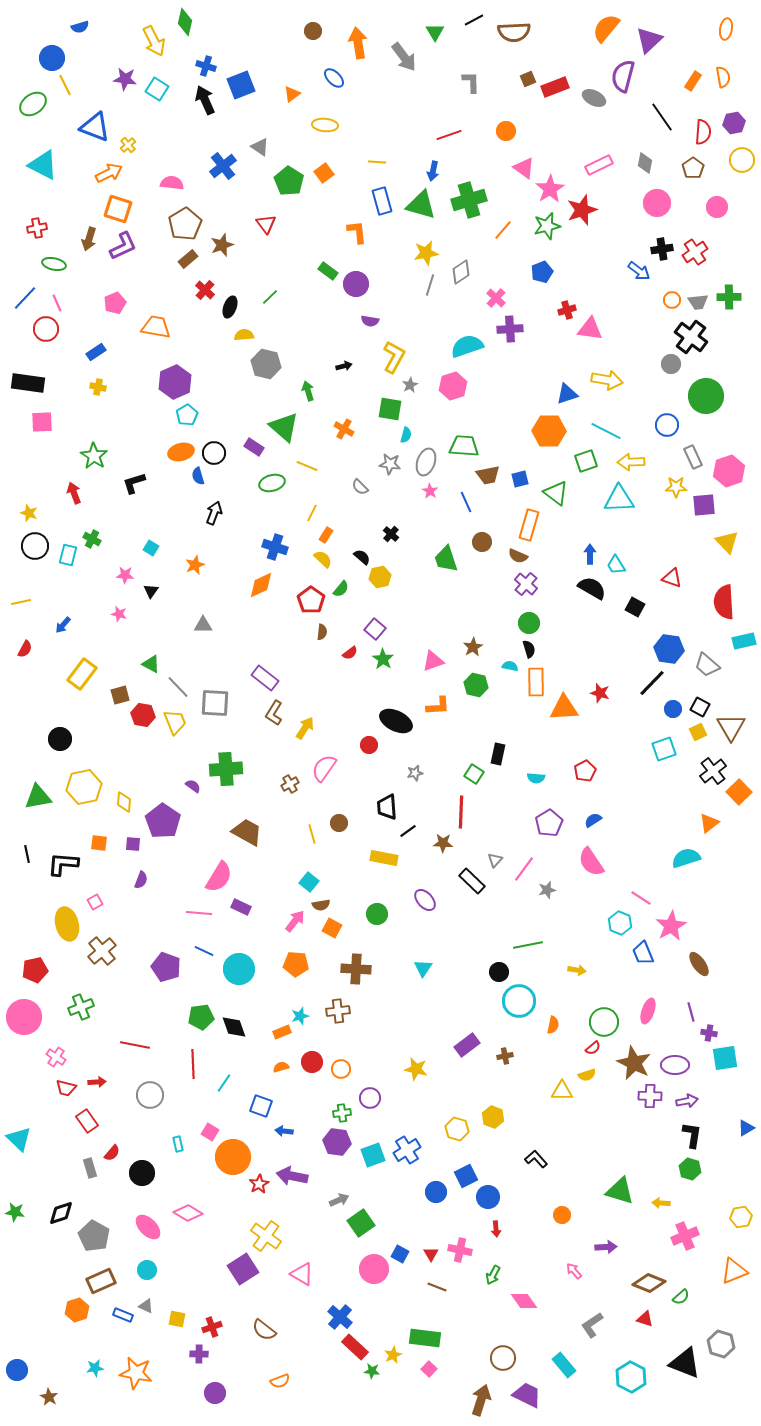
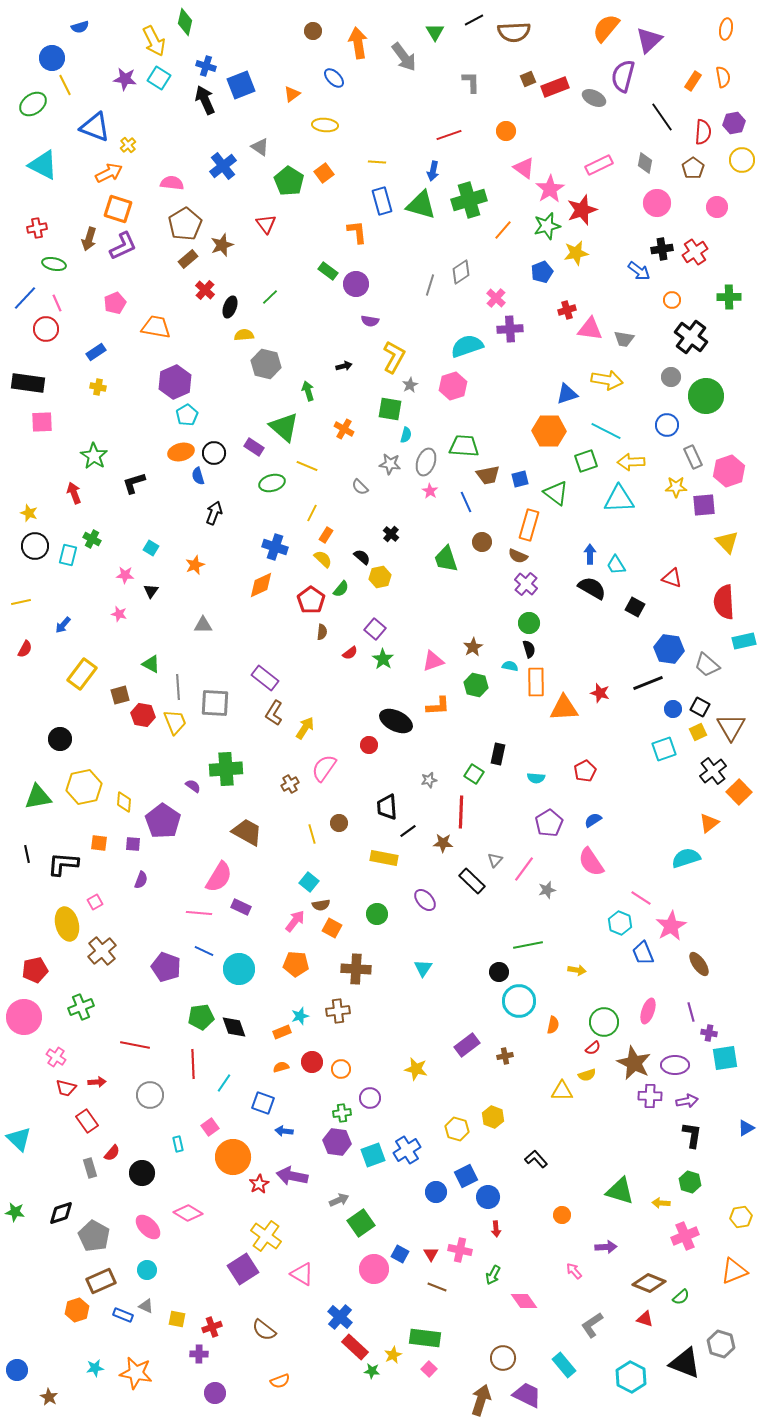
cyan square at (157, 89): moved 2 px right, 11 px up
yellow star at (426, 253): moved 150 px right
gray trapezoid at (698, 302): moved 74 px left, 37 px down; rotated 15 degrees clockwise
gray circle at (671, 364): moved 13 px down
black line at (652, 683): moved 4 px left; rotated 24 degrees clockwise
gray line at (178, 687): rotated 40 degrees clockwise
gray star at (415, 773): moved 14 px right, 7 px down
blue square at (261, 1106): moved 2 px right, 3 px up
pink square at (210, 1132): moved 5 px up; rotated 24 degrees clockwise
green hexagon at (690, 1169): moved 13 px down
